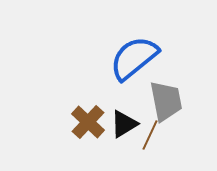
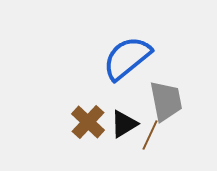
blue semicircle: moved 7 px left
